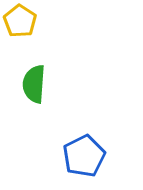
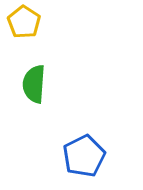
yellow pentagon: moved 4 px right, 1 px down
